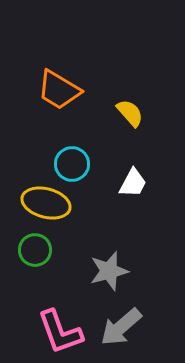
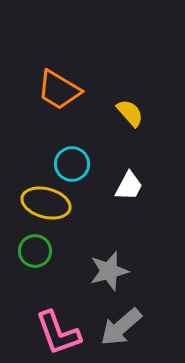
white trapezoid: moved 4 px left, 3 px down
green circle: moved 1 px down
pink L-shape: moved 2 px left, 1 px down
